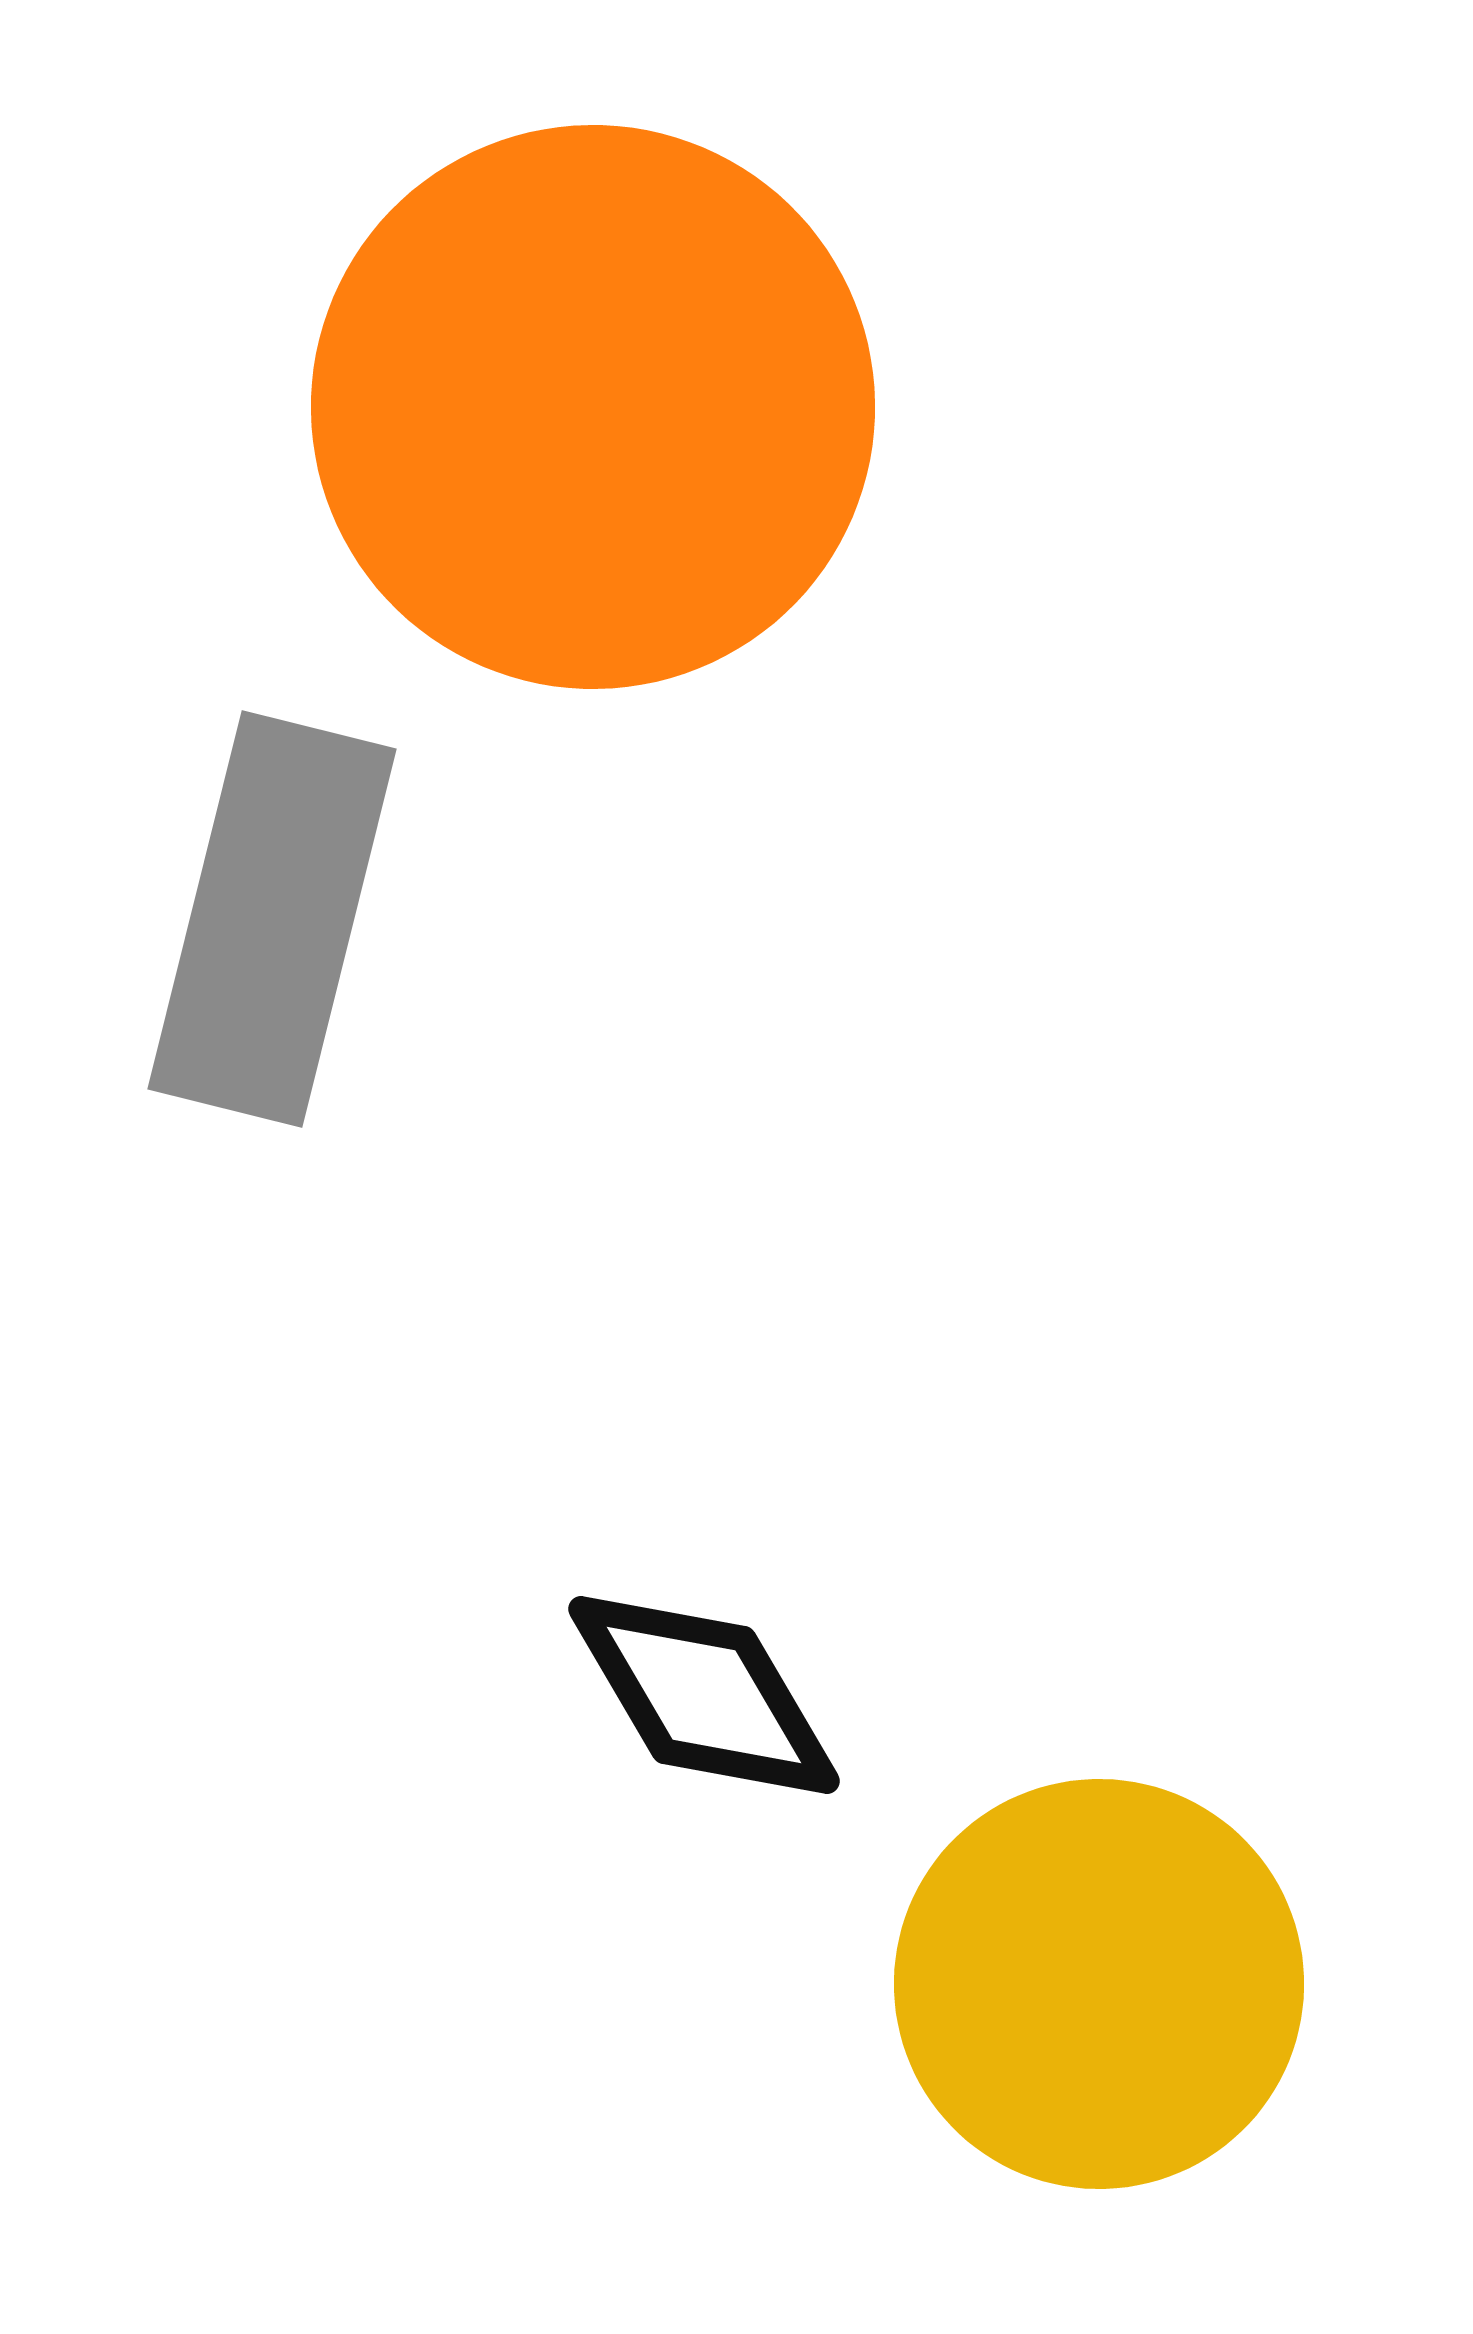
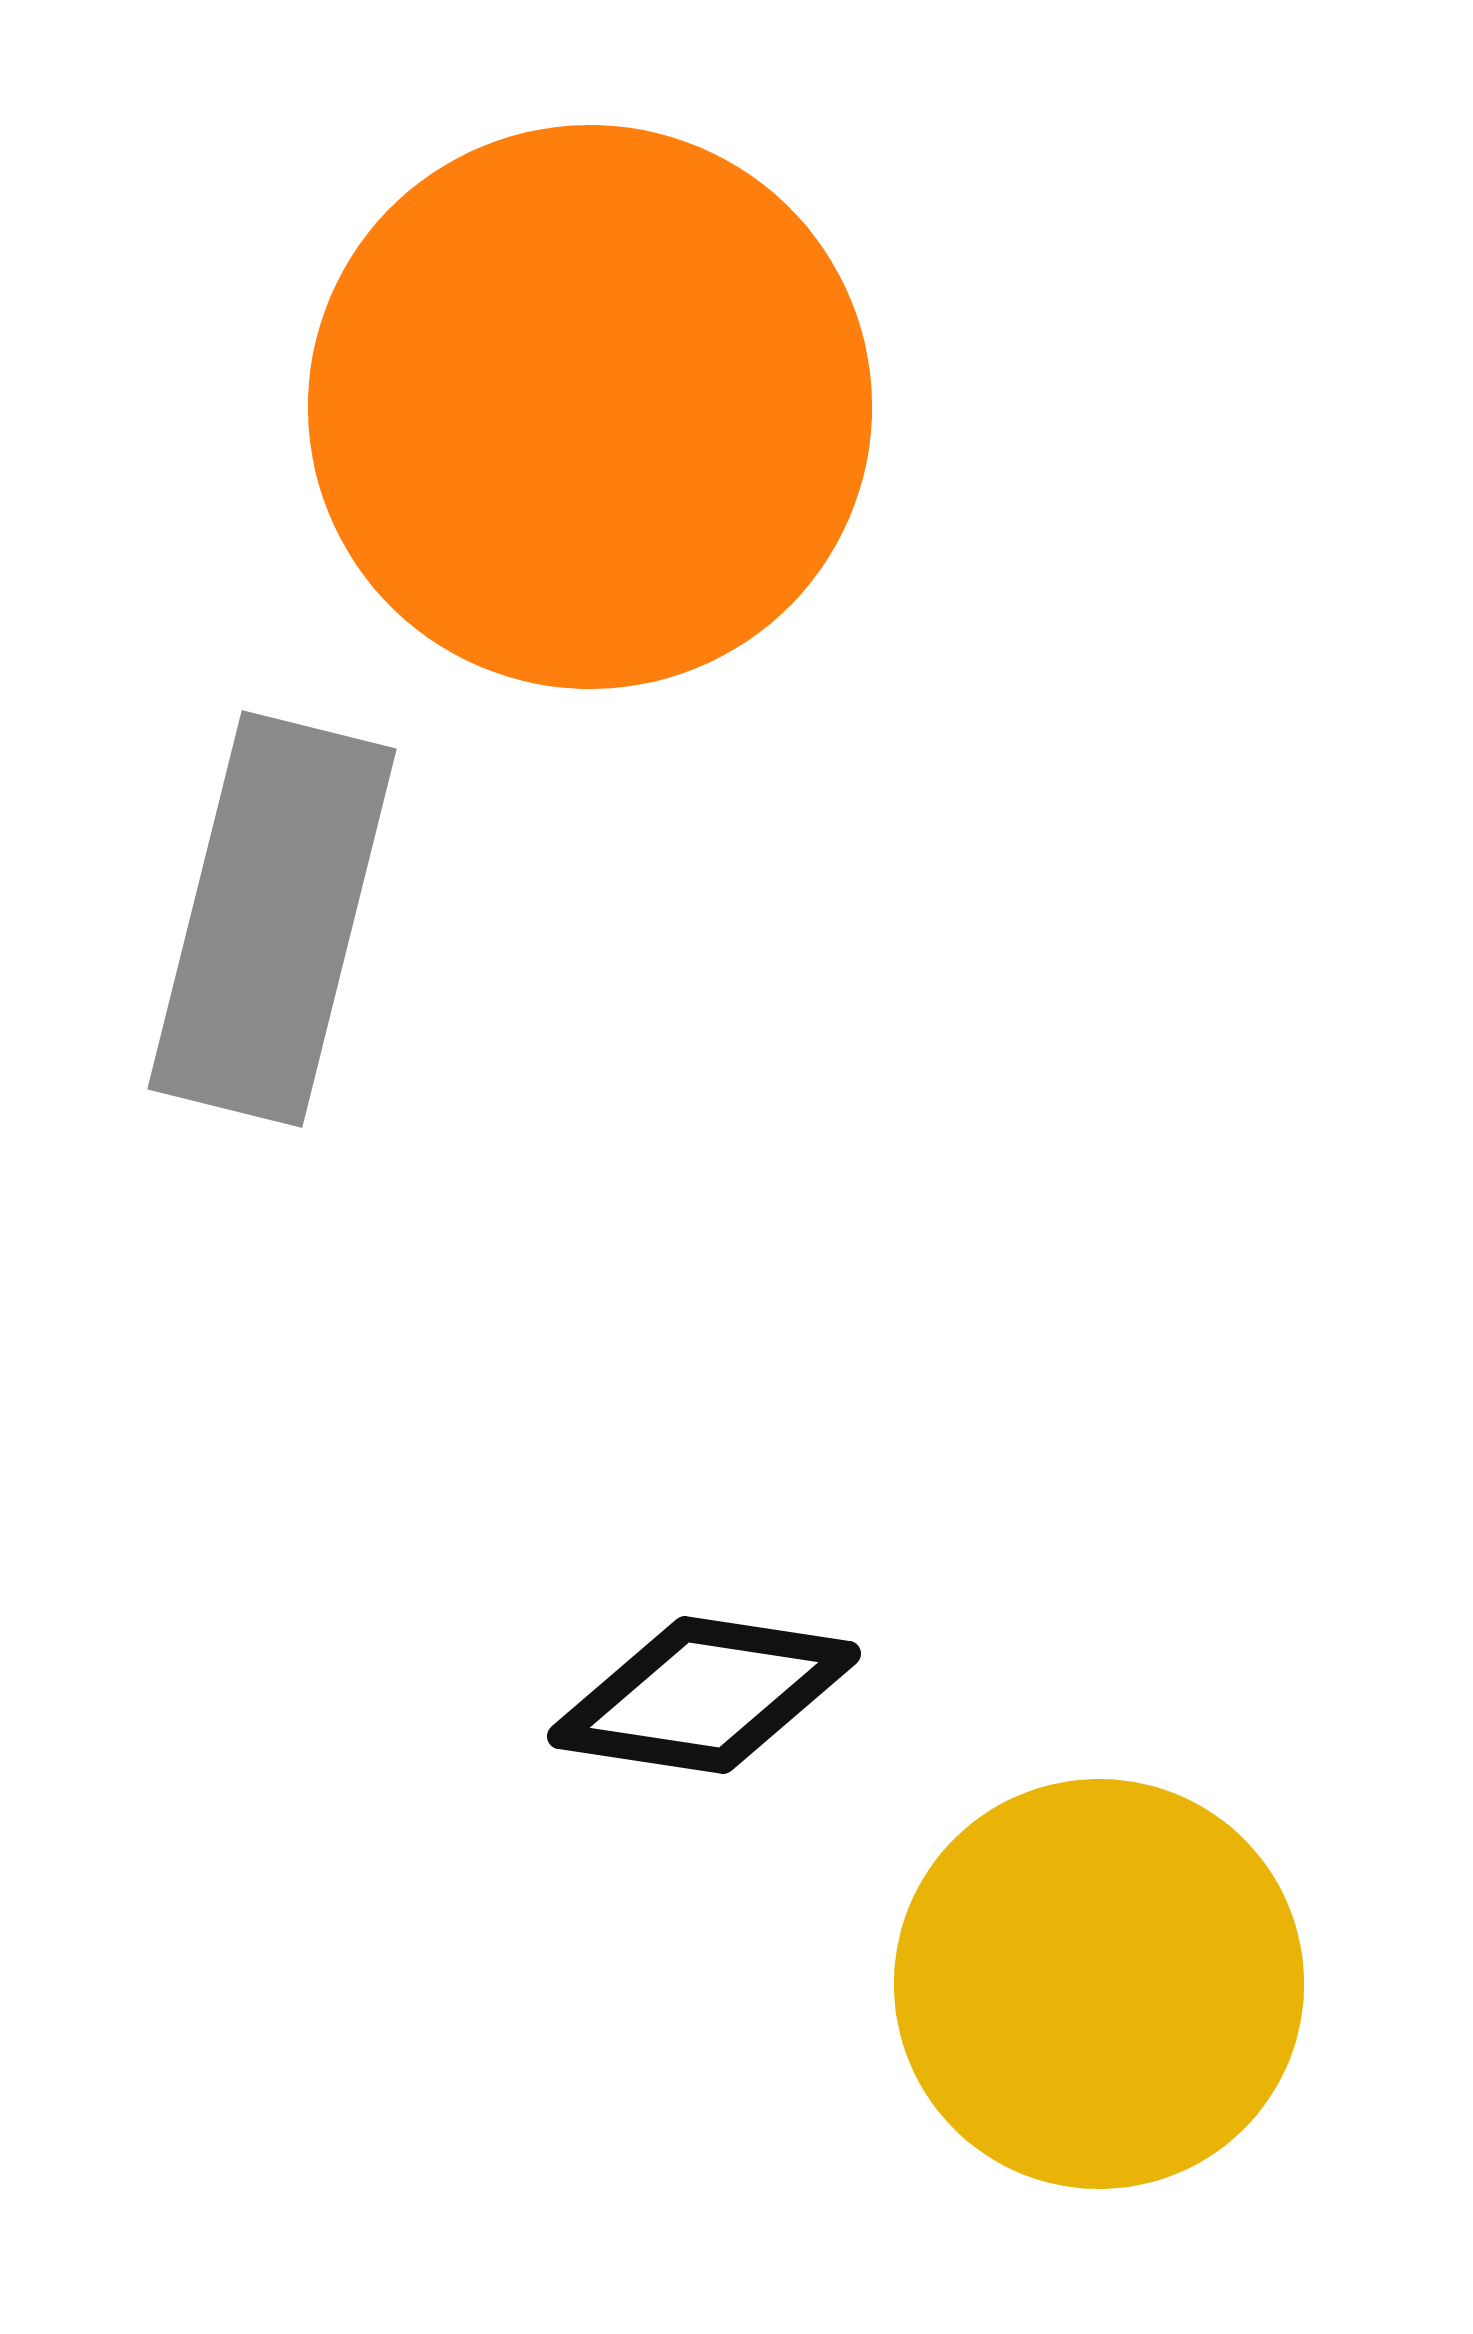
orange circle: moved 3 px left
black diamond: rotated 51 degrees counterclockwise
